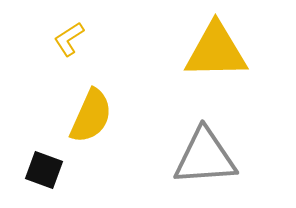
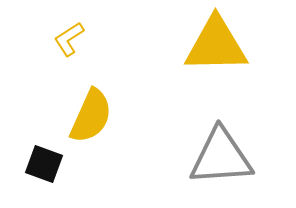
yellow triangle: moved 6 px up
gray triangle: moved 16 px right
black square: moved 6 px up
